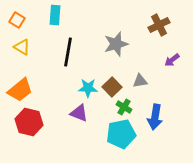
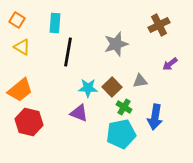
cyan rectangle: moved 8 px down
purple arrow: moved 2 px left, 4 px down
